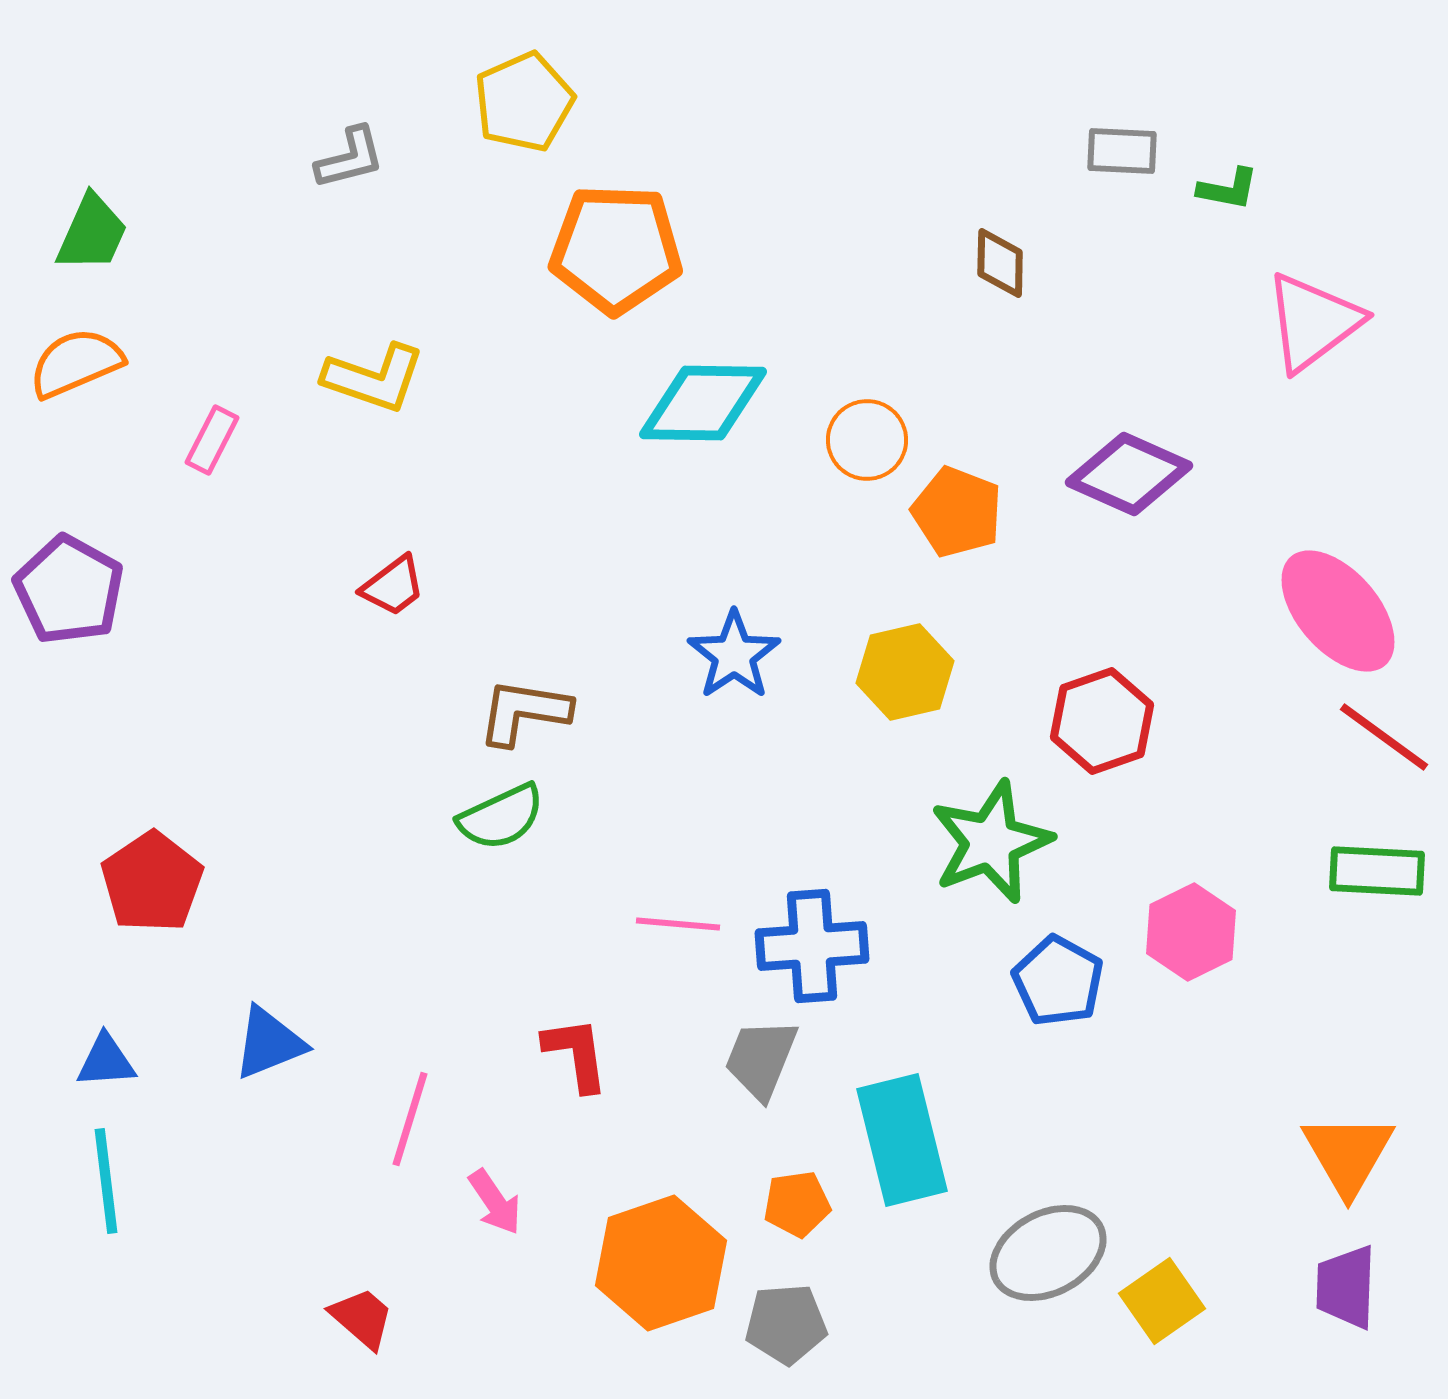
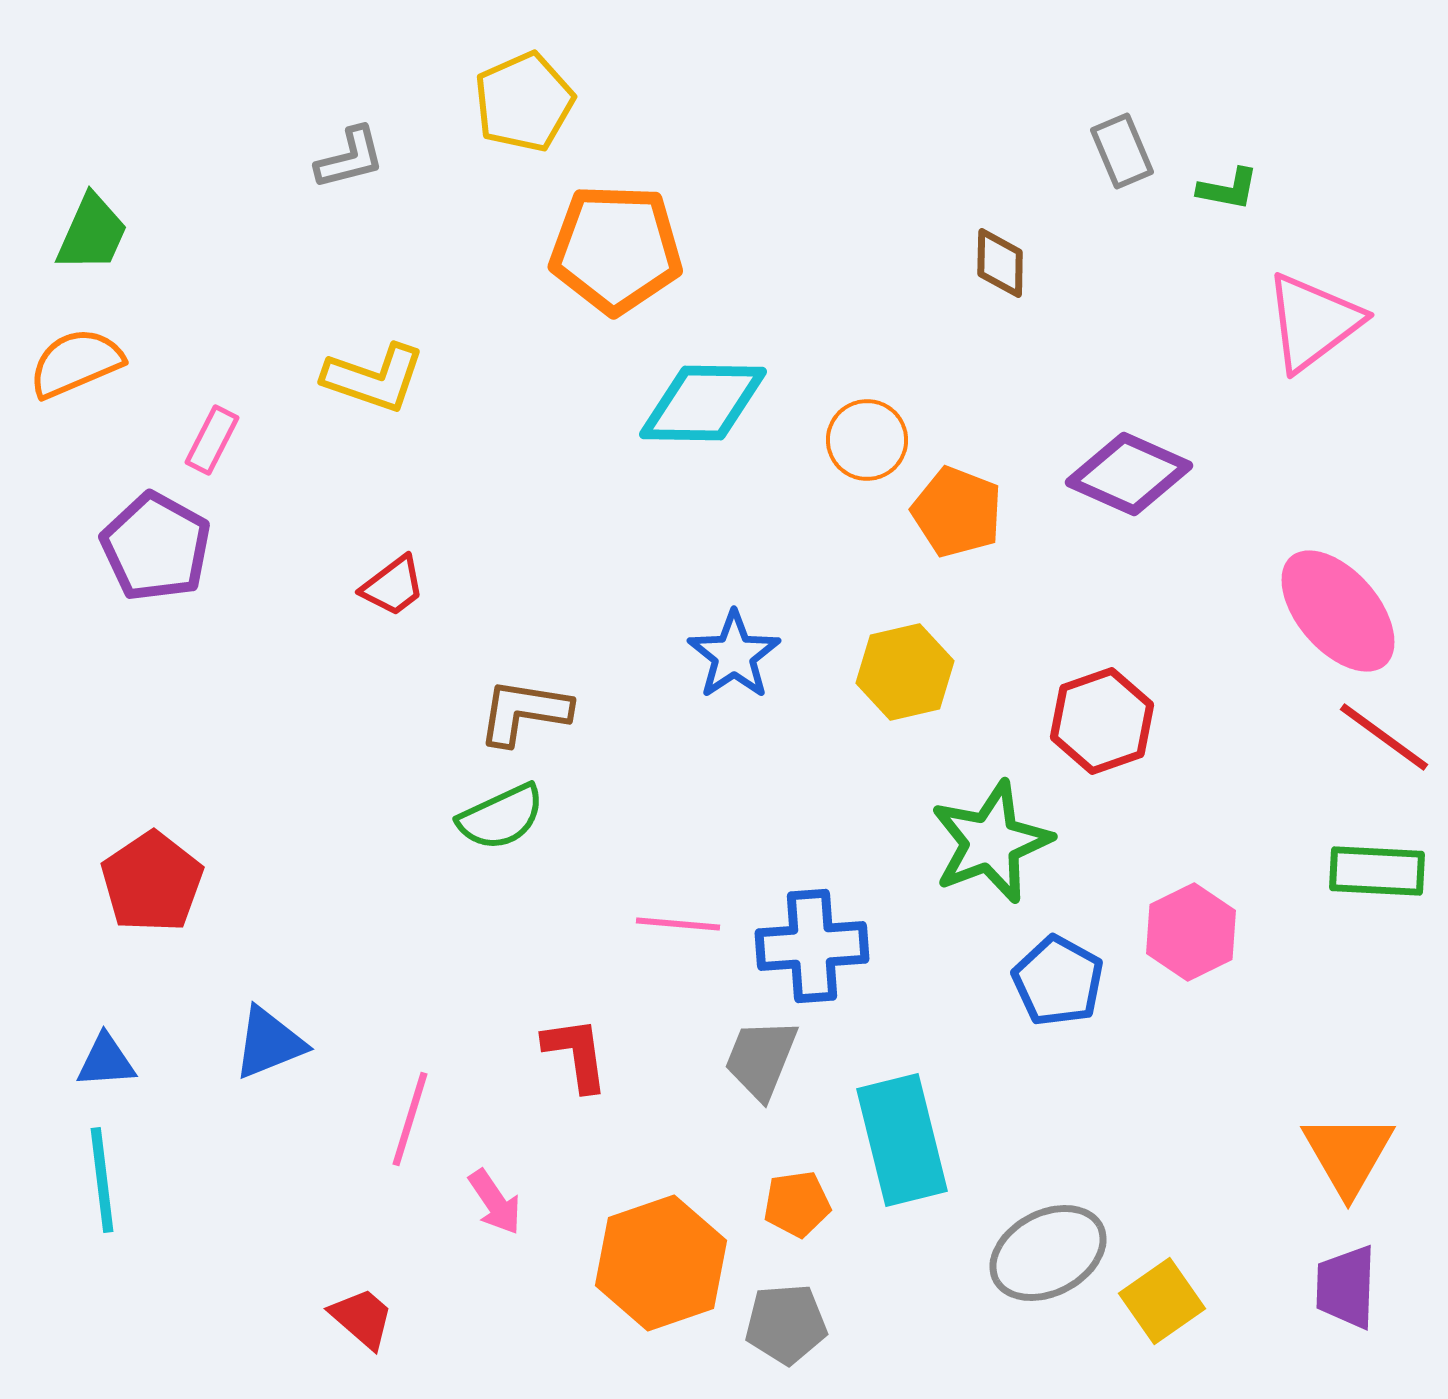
gray rectangle at (1122, 151): rotated 64 degrees clockwise
purple pentagon at (69, 590): moved 87 px right, 43 px up
cyan line at (106, 1181): moved 4 px left, 1 px up
